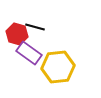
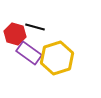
red hexagon: moved 2 px left
yellow hexagon: moved 1 px left, 9 px up; rotated 12 degrees counterclockwise
